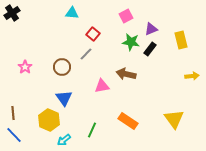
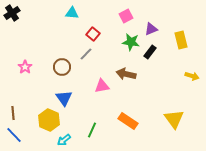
black rectangle: moved 3 px down
yellow arrow: rotated 24 degrees clockwise
